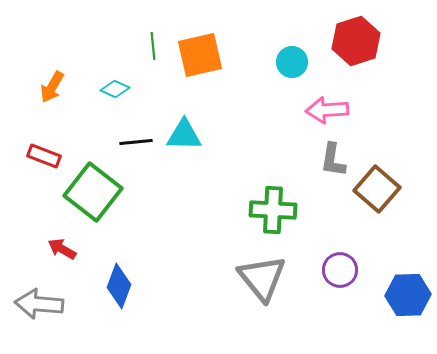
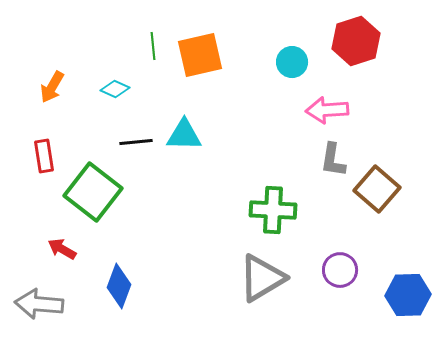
red rectangle: rotated 60 degrees clockwise
gray triangle: rotated 38 degrees clockwise
